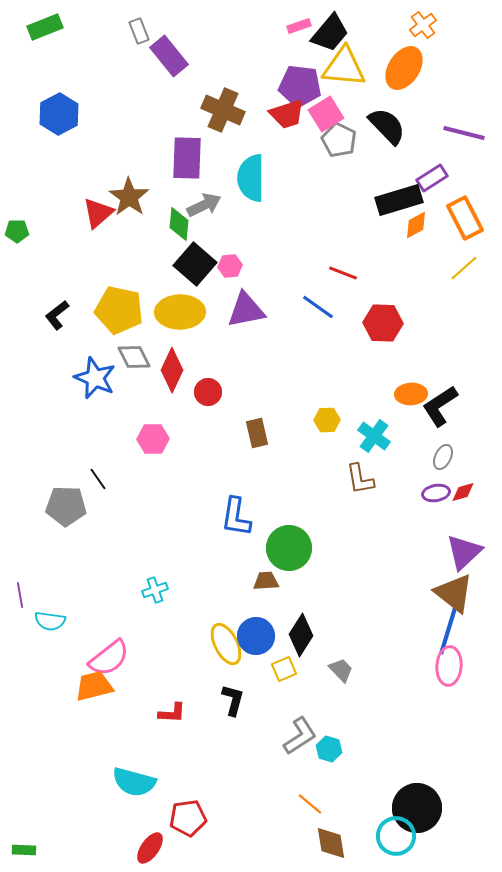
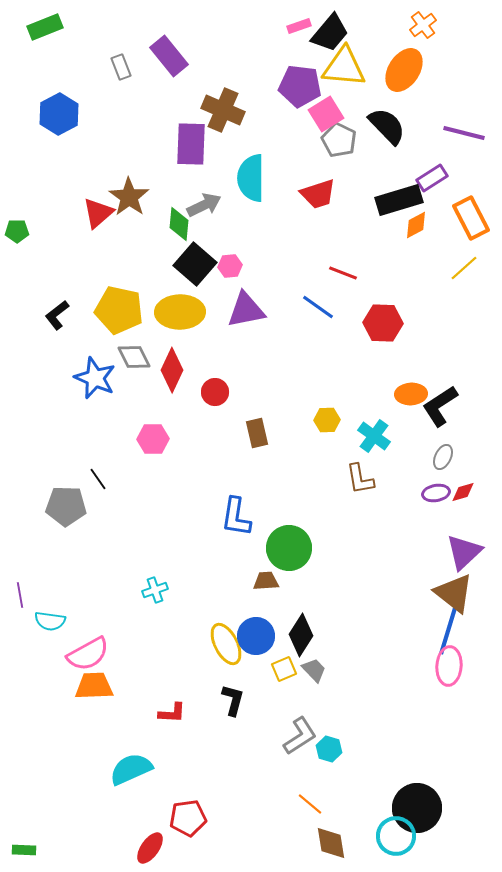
gray rectangle at (139, 31): moved 18 px left, 36 px down
orange ellipse at (404, 68): moved 2 px down
red trapezoid at (287, 114): moved 31 px right, 80 px down
purple rectangle at (187, 158): moved 4 px right, 14 px up
orange rectangle at (465, 218): moved 6 px right
red circle at (208, 392): moved 7 px right
pink semicircle at (109, 658): moved 21 px left, 4 px up; rotated 9 degrees clockwise
gray trapezoid at (341, 670): moved 27 px left
orange trapezoid at (94, 686): rotated 12 degrees clockwise
cyan semicircle at (134, 782): moved 3 px left, 13 px up; rotated 141 degrees clockwise
